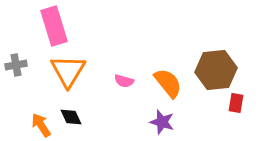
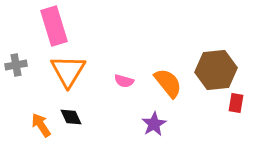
purple star: moved 8 px left, 2 px down; rotated 25 degrees clockwise
